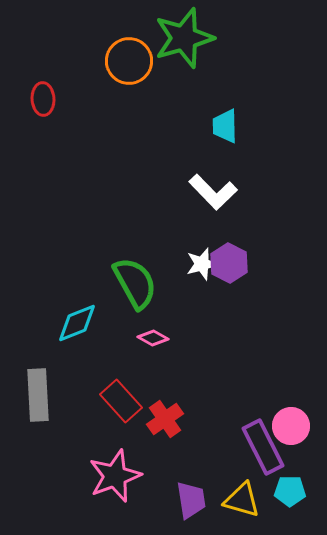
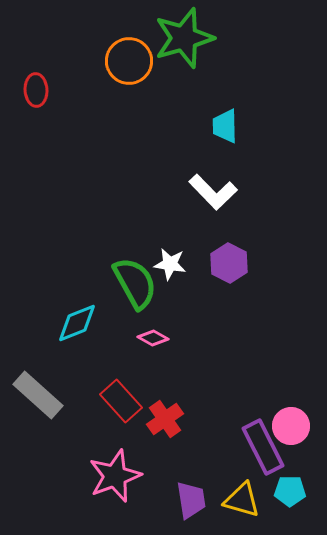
red ellipse: moved 7 px left, 9 px up
white star: moved 32 px left; rotated 24 degrees clockwise
gray rectangle: rotated 45 degrees counterclockwise
